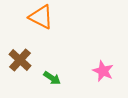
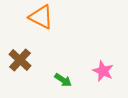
green arrow: moved 11 px right, 2 px down
